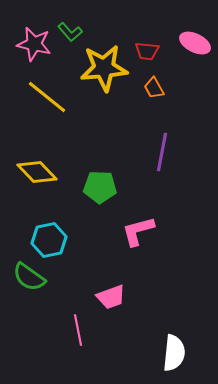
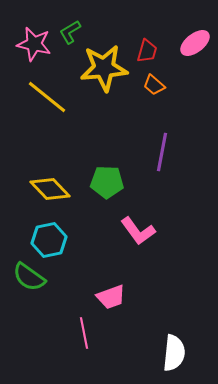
green L-shape: rotated 100 degrees clockwise
pink ellipse: rotated 64 degrees counterclockwise
red trapezoid: rotated 80 degrees counterclockwise
orange trapezoid: moved 3 px up; rotated 20 degrees counterclockwise
yellow diamond: moved 13 px right, 17 px down
green pentagon: moved 7 px right, 5 px up
pink L-shape: rotated 111 degrees counterclockwise
pink line: moved 6 px right, 3 px down
